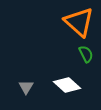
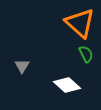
orange triangle: moved 1 px right, 1 px down
gray triangle: moved 4 px left, 21 px up
